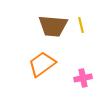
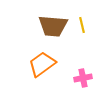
yellow line: moved 1 px right
